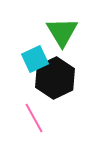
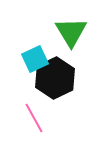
green triangle: moved 9 px right
